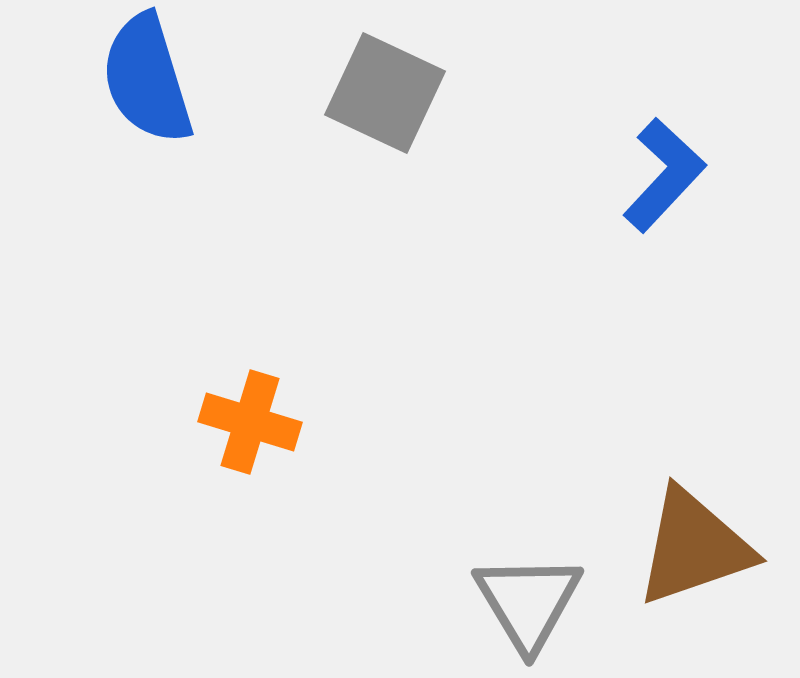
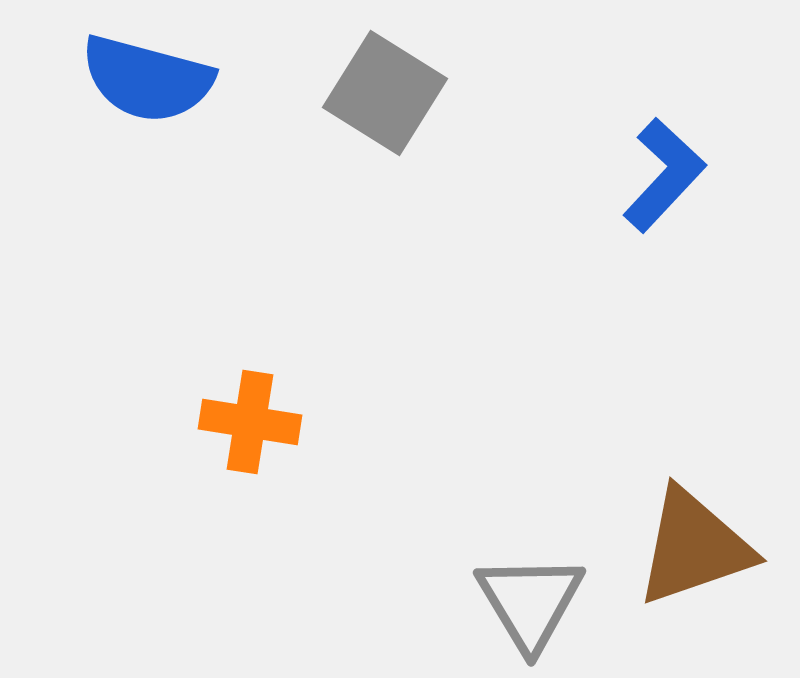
blue semicircle: rotated 58 degrees counterclockwise
gray square: rotated 7 degrees clockwise
orange cross: rotated 8 degrees counterclockwise
gray triangle: moved 2 px right
